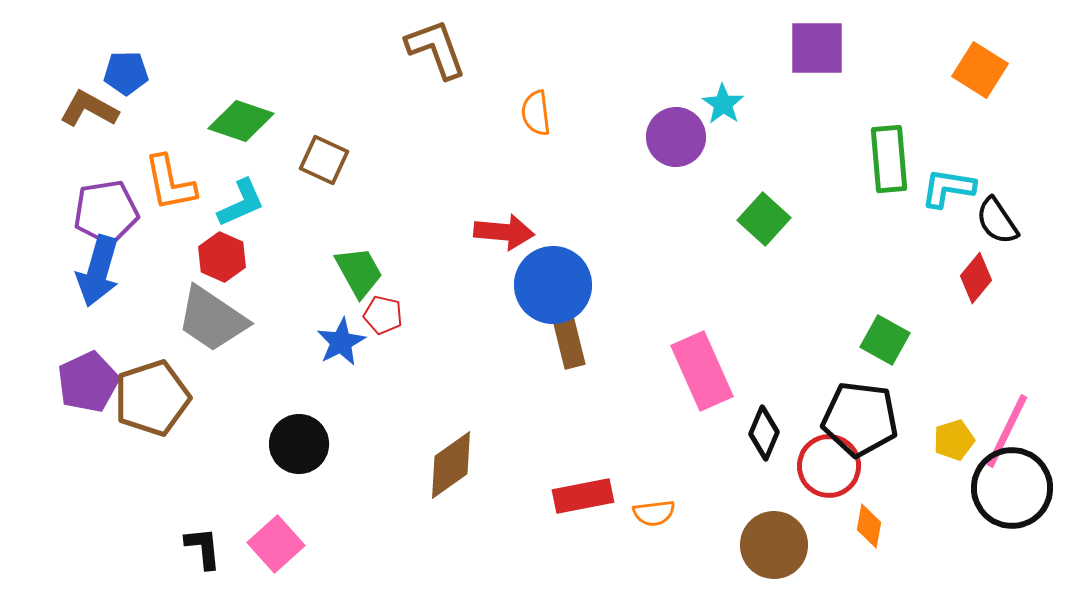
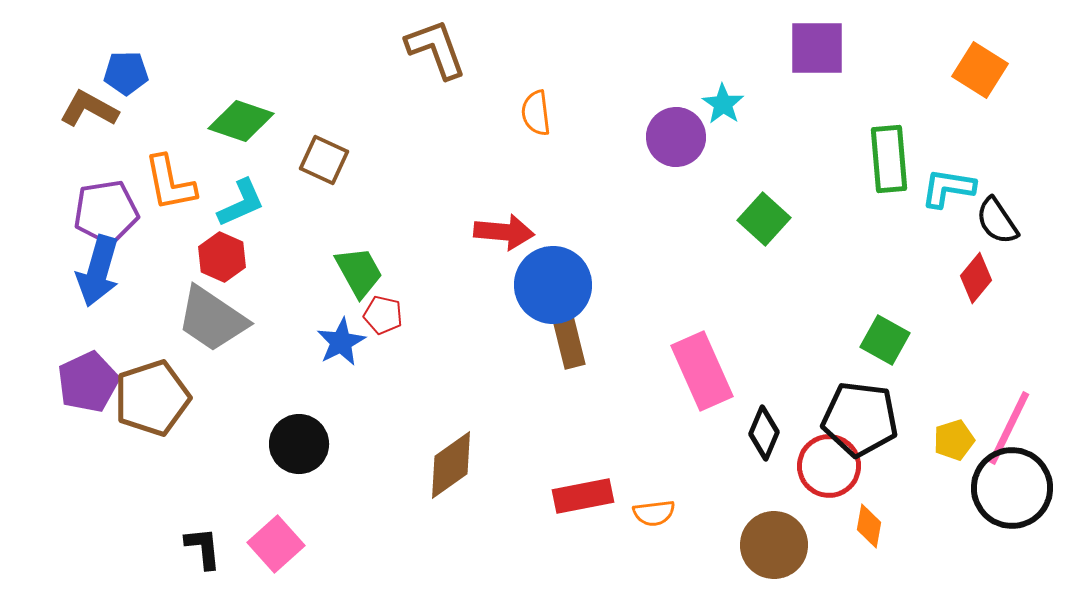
pink line at (1007, 431): moved 2 px right, 3 px up
